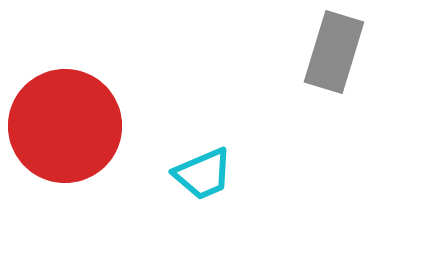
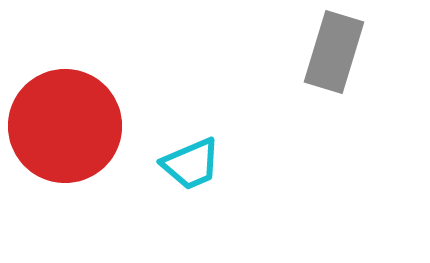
cyan trapezoid: moved 12 px left, 10 px up
